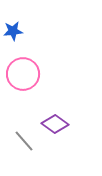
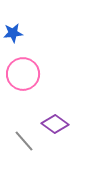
blue star: moved 2 px down
